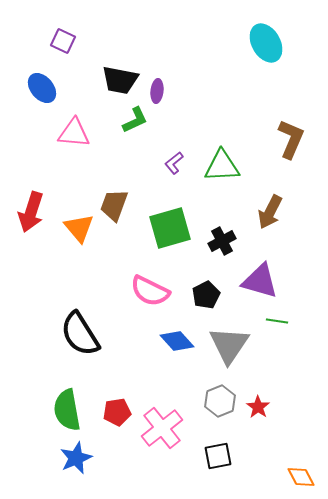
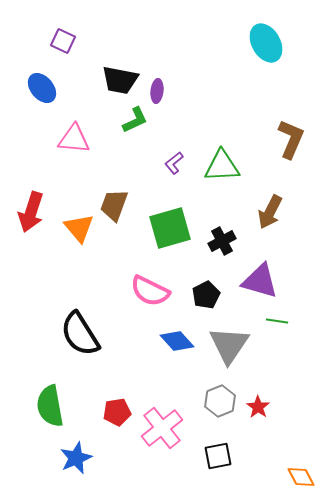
pink triangle: moved 6 px down
green semicircle: moved 17 px left, 4 px up
